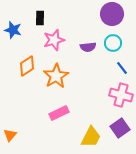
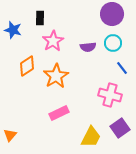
pink star: moved 1 px left, 1 px down; rotated 15 degrees counterclockwise
pink cross: moved 11 px left
